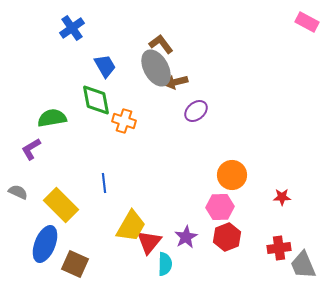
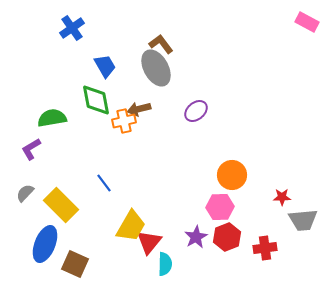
brown arrow: moved 37 px left, 27 px down
orange cross: rotated 30 degrees counterclockwise
blue line: rotated 30 degrees counterclockwise
gray semicircle: moved 7 px right, 1 px down; rotated 72 degrees counterclockwise
purple star: moved 10 px right
red cross: moved 14 px left
gray trapezoid: moved 45 px up; rotated 72 degrees counterclockwise
